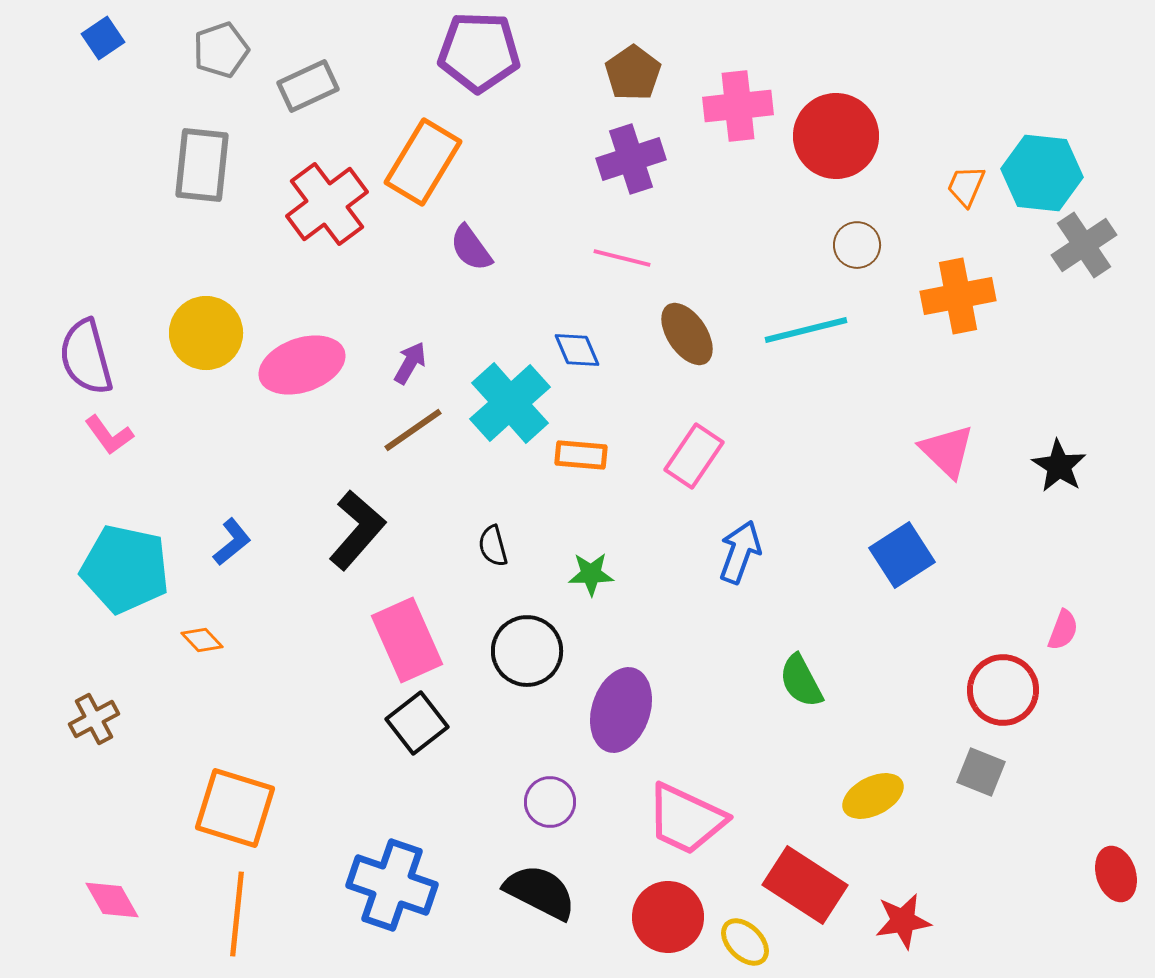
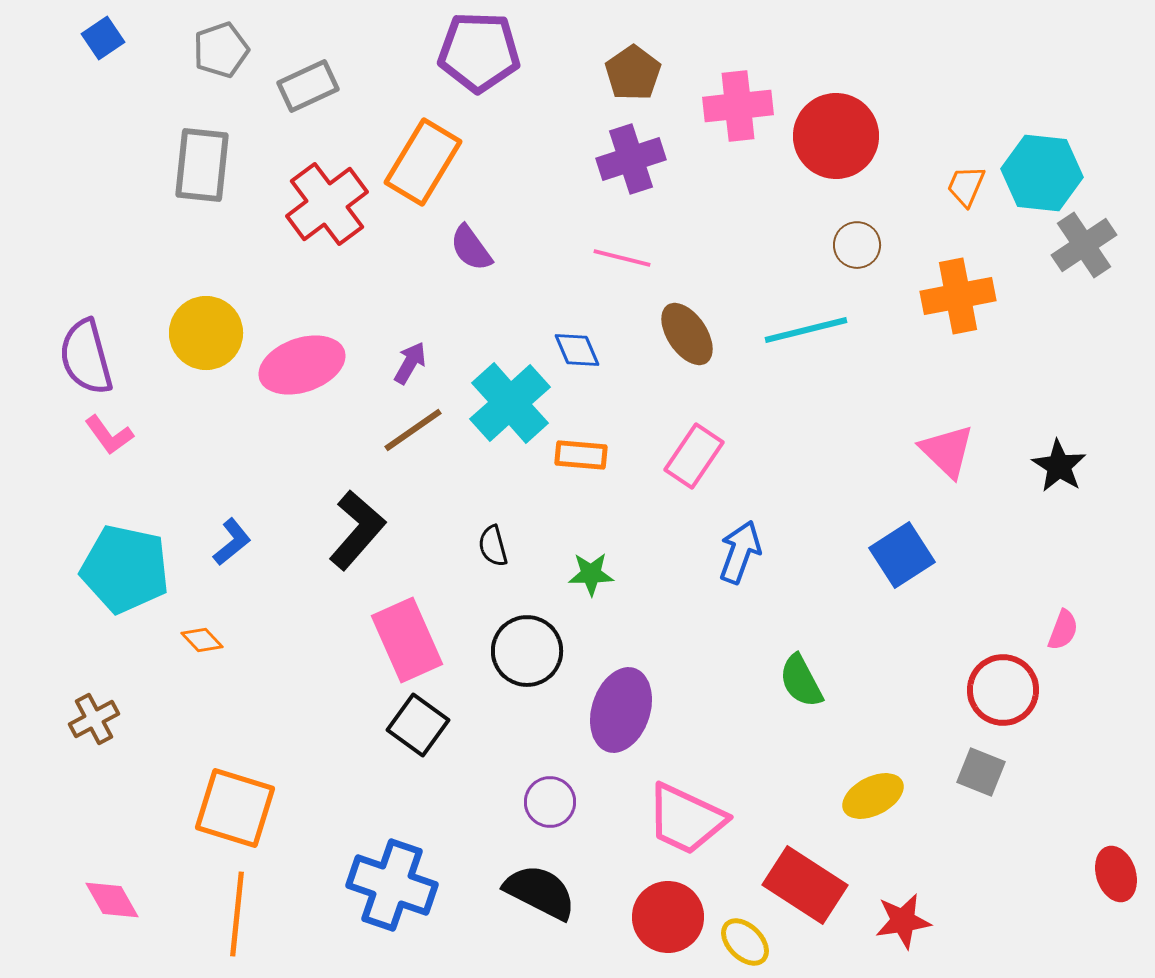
black square at (417, 723): moved 1 px right, 2 px down; rotated 16 degrees counterclockwise
